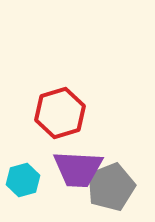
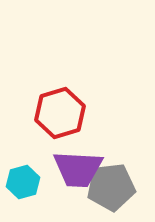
cyan hexagon: moved 2 px down
gray pentagon: rotated 15 degrees clockwise
